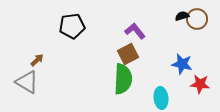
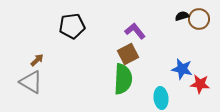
brown circle: moved 2 px right
blue star: moved 5 px down
gray triangle: moved 4 px right
